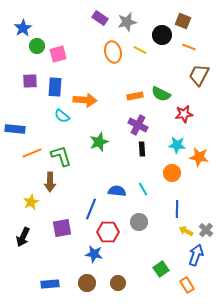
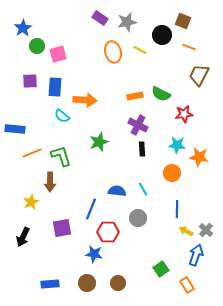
gray circle at (139, 222): moved 1 px left, 4 px up
